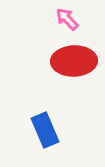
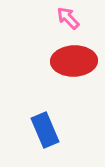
pink arrow: moved 1 px right, 1 px up
